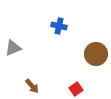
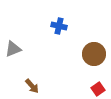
gray triangle: moved 1 px down
brown circle: moved 2 px left
red square: moved 22 px right
